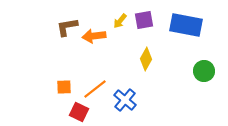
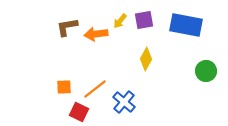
orange arrow: moved 2 px right, 2 px up
green circle: moved 2 px right
blue cross: moved 1 px left, 2 px down
